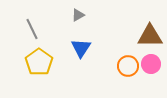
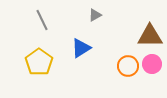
gray triangle: moved 17 px right
gray line: moved 10 px right, 9 px up
blue triangle: rotated 25 degrees clockwise
pink circle: moved 1 px right
